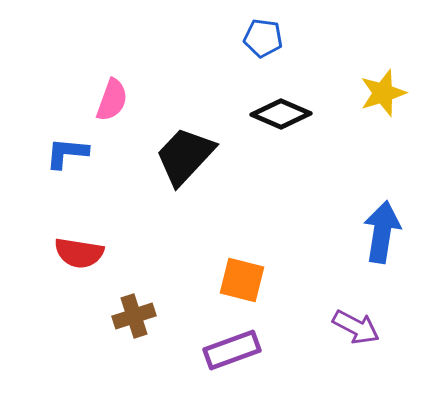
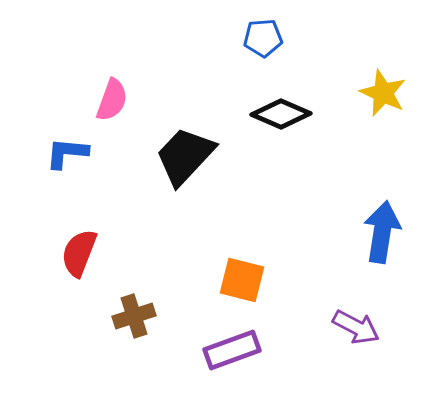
blue pentagon: rotated 12 degrees counterclockwise
yellow star: rotated 30 degrees counterclockwise
red semicircle: rotated 102 degrees clockwise
